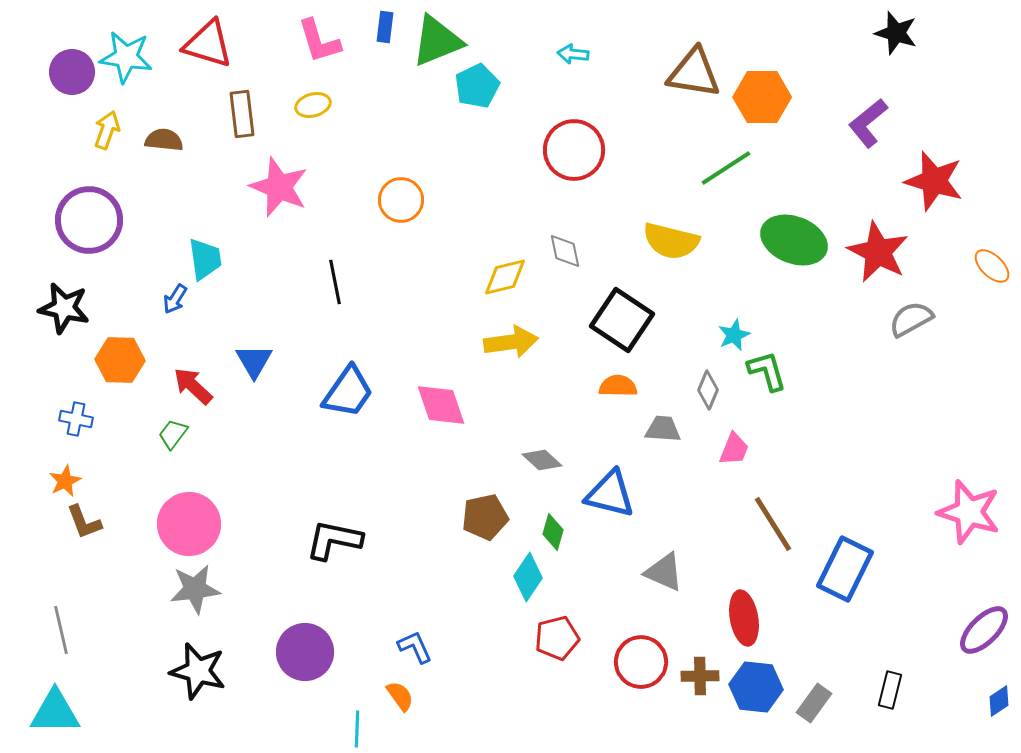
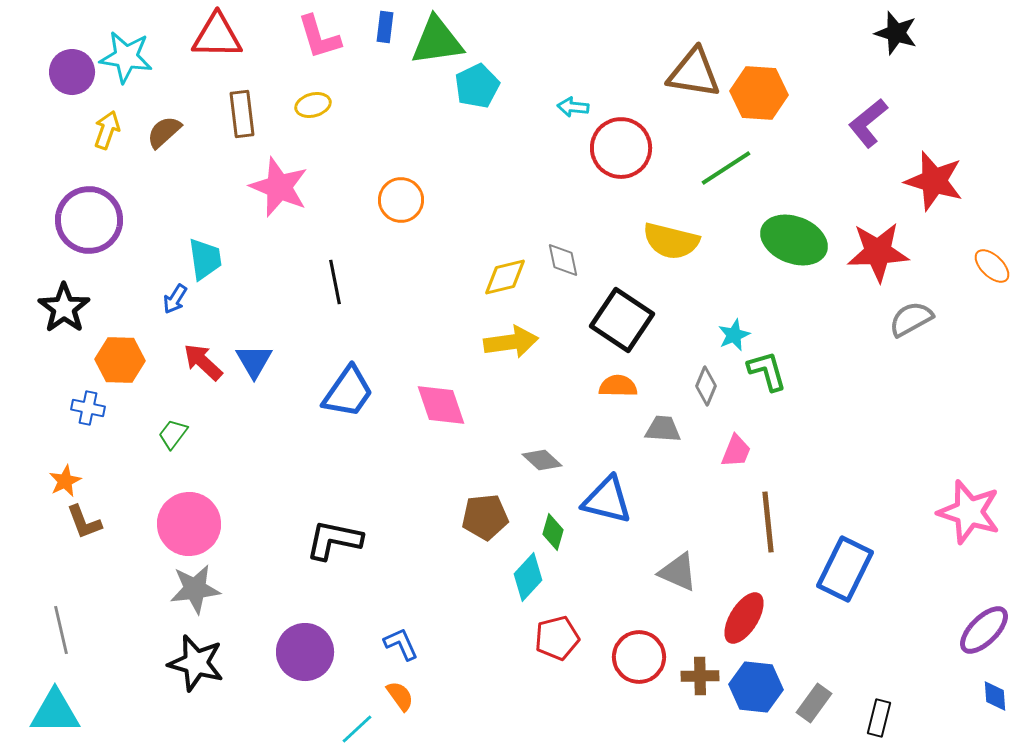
pink L-shape at (319, 41): moved 4 px up
green triangle at (437, 41): rotated 14 degrees clockwise
red triangle at (208, 44): moved 9 px right, 8 px up; rotated 16 degrees counterclockwise
cyan arrow at (573, 54): moved 53 px down
orange hexagon at (762, 97): moved 3 px left, 4 px up; rotated 4 degrees clockwise
brown semicircle at (164, 140): moved 8 px up; rotated 48 degrees counterclockwise
red circle at (574, 150): moved 47 px right, 2 px up
gray diamond at (565, 251): moved 2 px left, 9 px down
red star at (878, 252): rotated 30 degrees counterclockwise
black star at (64, 308): rotated 24 degrees clockwise
red arrow at (193, 386): moved 10 px right, 24 px up
gray diamond at (708, 390): moved 2 px left, 4 px up
blue cross at (76, 419): moved 12 px right, 11 px up
pink trapezoid at (734, 449): moved 2 px right, 2 px down
blue triangle at (610, 494): moved 3 px left, 6 px down
brown pentagon at (485, 517): rotated 6 degrees clockwise
brown line at (773, 524): moved 5 px left, 2 px up; rotated 26 degrees clockwise
gray triangle at (664, 572): moved 14 px right
cyan diamond at (528, 577): rotated 9 degrees clockwise
red ellipse at (744, 618): rotated 42 degrees clockwise
blue L-shape at (415, 647): moved 14 px left, 3 px up
red circle at (641, 662): moved 2 px left, 5 px up
black star at (198, 671): moved 2 px left, 8 px up
black rectangle at (890, 690): moved 11 px left, 28 px down
blue diamond at (999, 701): moved 4 px left, 5 px up; rotated 60 degrees counterclockwise
cyan line at (357, 729): rotated 45 degrees clockwise
